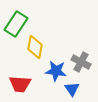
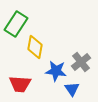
gray cross: rotated 24 degrees clockwise
